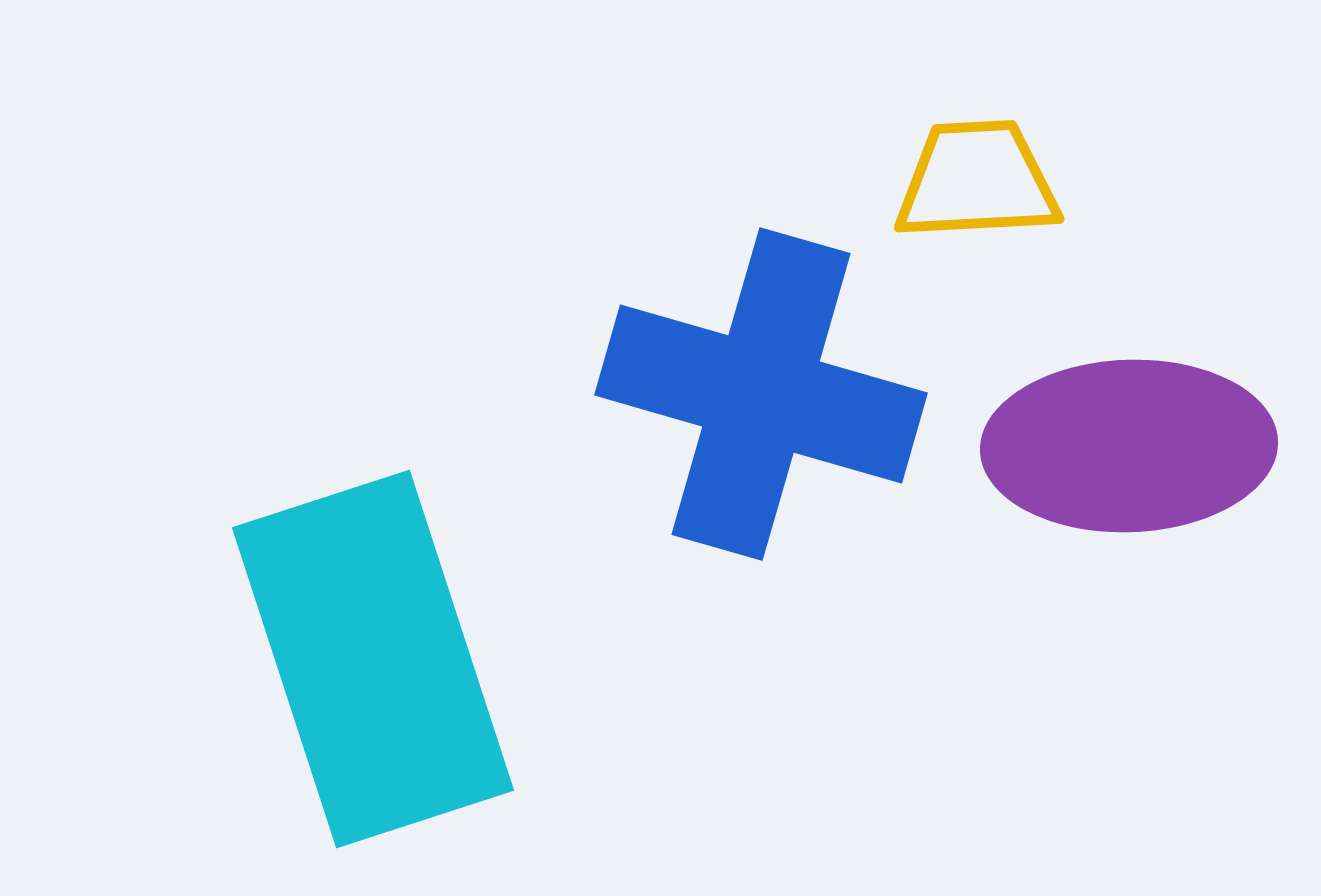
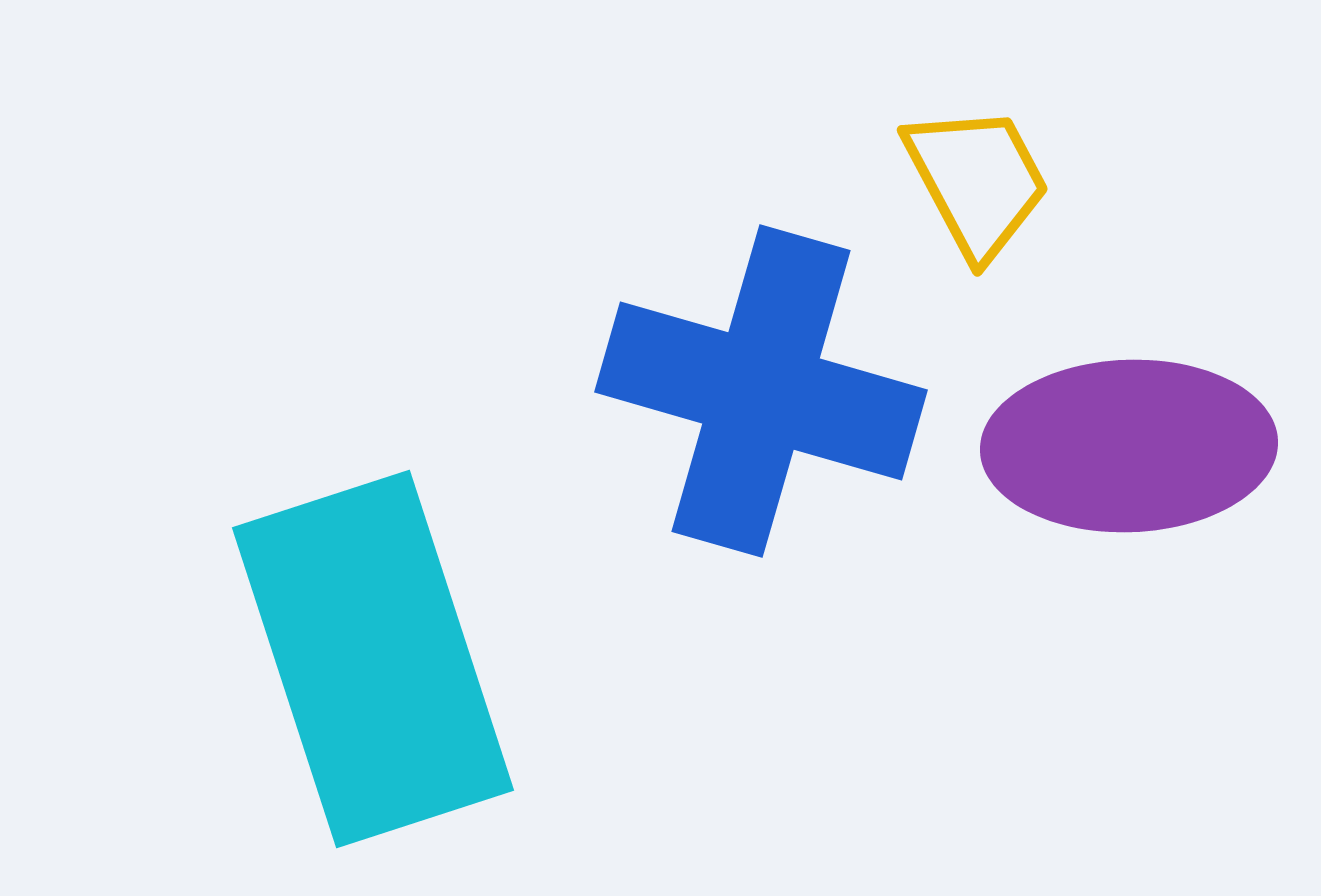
yellow trapezoid: rotated 65 degrees clockwise
blue cross: moved 3 px up
